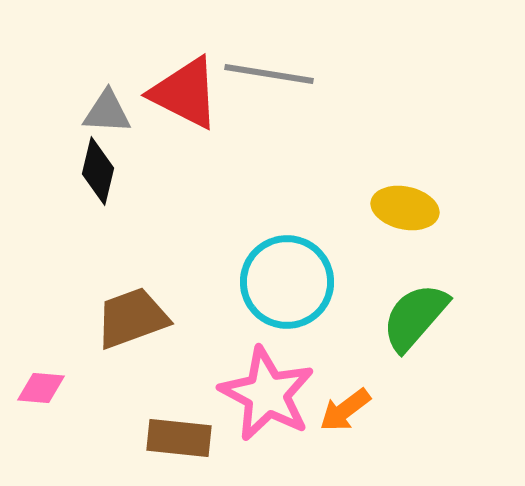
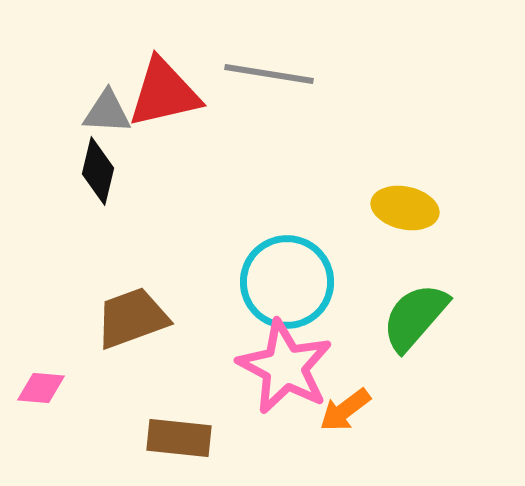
red triangle: moved 21 px left; rotated 40 degrees counterclockwise
pink star: moved 18 px right, 27 px up
